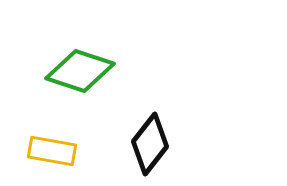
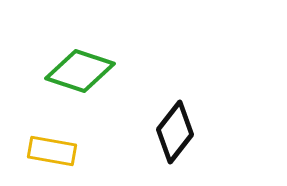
black diamond: moved 25 px right, 12 px up
